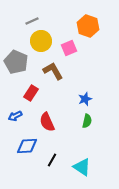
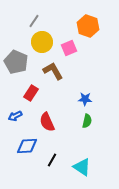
gray line: moved 2 px right; rotated 32 degrees counterclockwise
yellow circle: moved 1 px right, 1 px down
blue star: rotated 24 degrees clockwise
